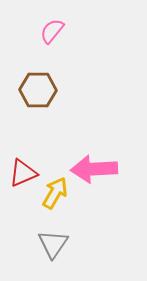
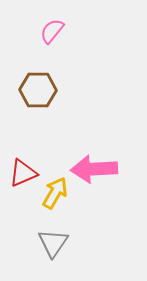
gray triangle: moved 1 px up
